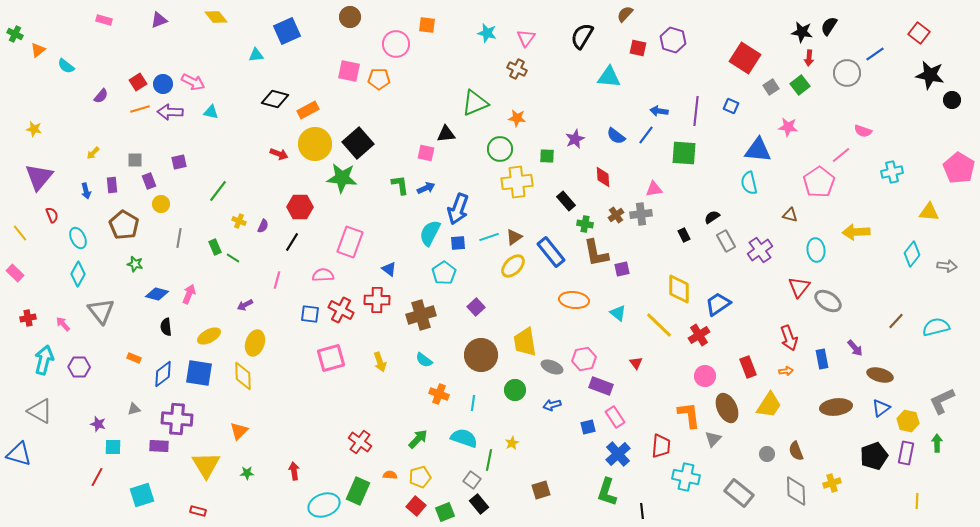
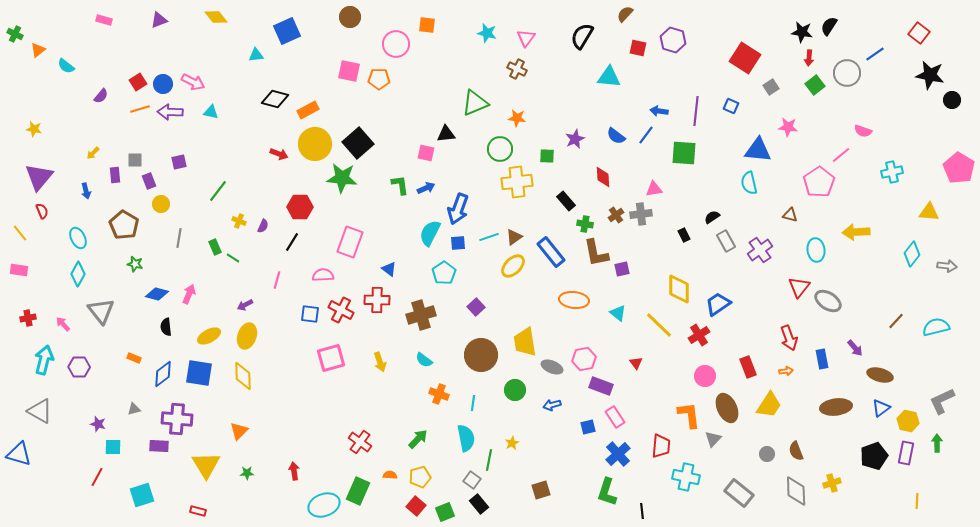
green square at (800, 85): moved 15 px right
purple rectangle at (112, 185): moved 3 px right, 10 px up
red semicircle at (52, 215): moved 10 px left, 4 px up
pink rectangle at (15, 273): moved 4 px right, 3 px up; rotated 36 degrees counterclockwise
yellow ellipse at (255, 343): moved 8 px left, 7 px up
cyan semicircle at (464, 438): moved 2 px right; rotated 60 degrees clockwise
